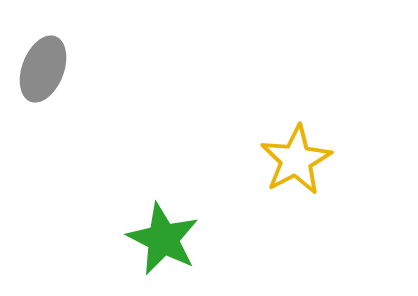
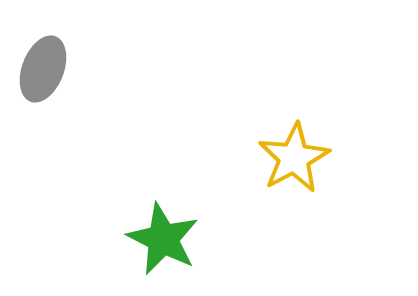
yellow star: moved 2 px left, 2 px up
